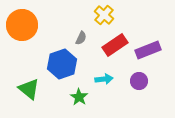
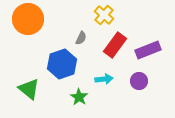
orange circle: moved 6 px right, 6 px up
red rectangle: rotated 20 degrees counterclockwise
